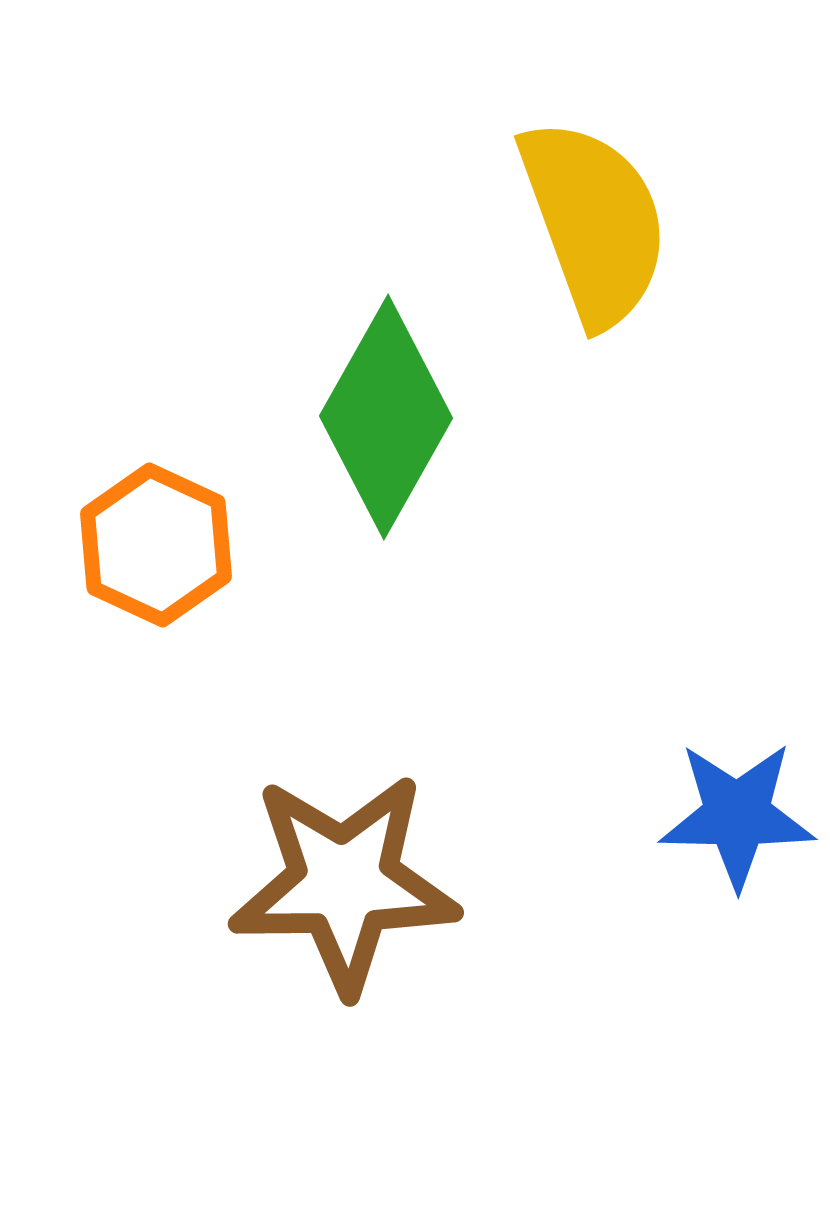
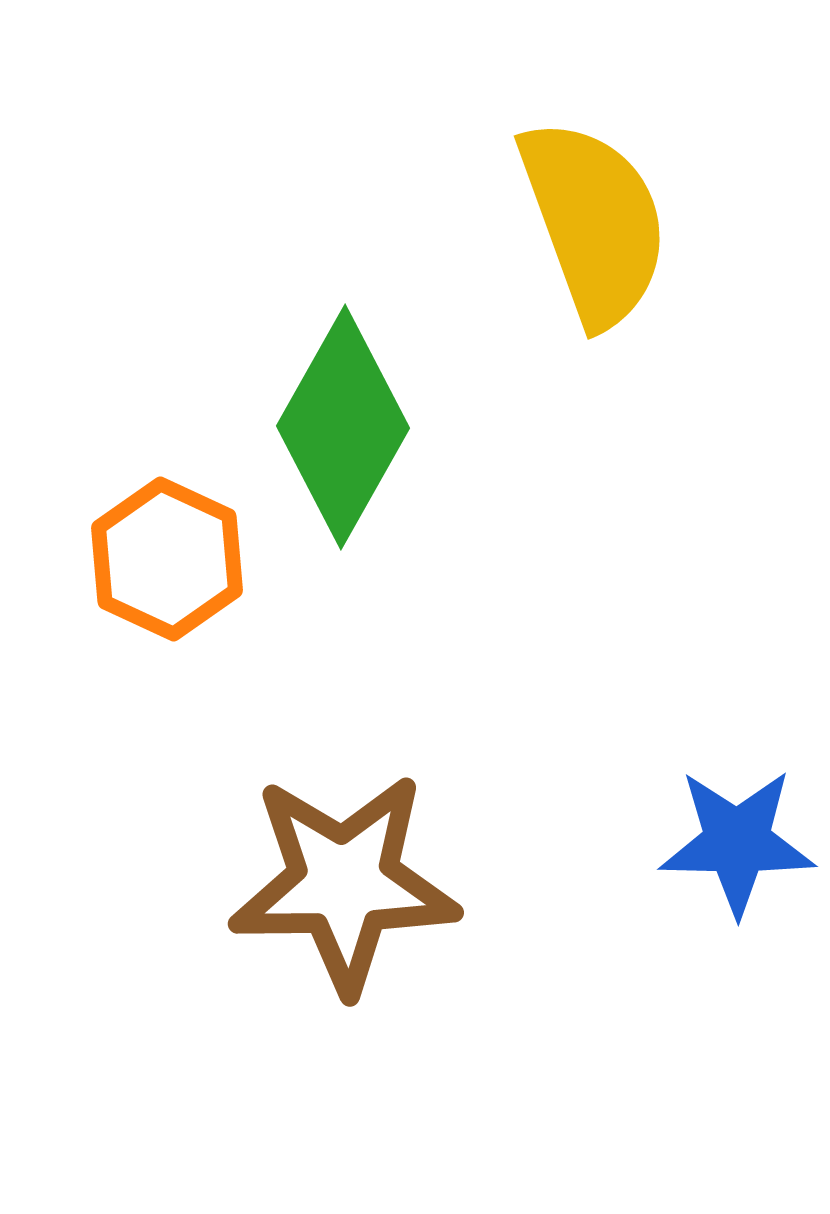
green diamond: moved 43 px left, 10 px down
orange hexagon: moved 11 px right, 14 px down
blue star: moved 27 px down
